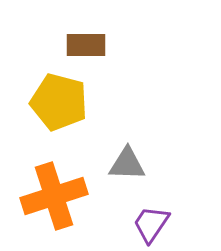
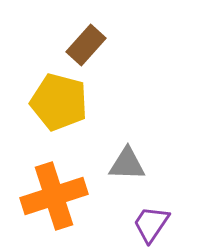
brown rectangle: rotated 48 degrees counterclockwise
